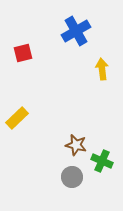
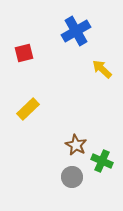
red square: moved 1 px right
yellow arrow: rotated 40 degrees counterclockwise
yellow rectangle: moved 11 px right, 9 px up
brown star: rotated 15 degrees clockwise
